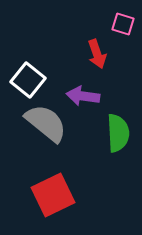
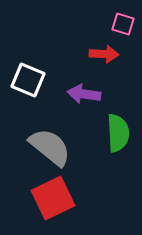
red arrow: moved 7 px right; rotated 68 degrees counterclockwise
white square: rotated 16 degrees counterclockwise
purple arrow: moved 1 px right, 2 px up
gray semicircle: moved 4 px right, 24 px down
red square: moved 3 px down
